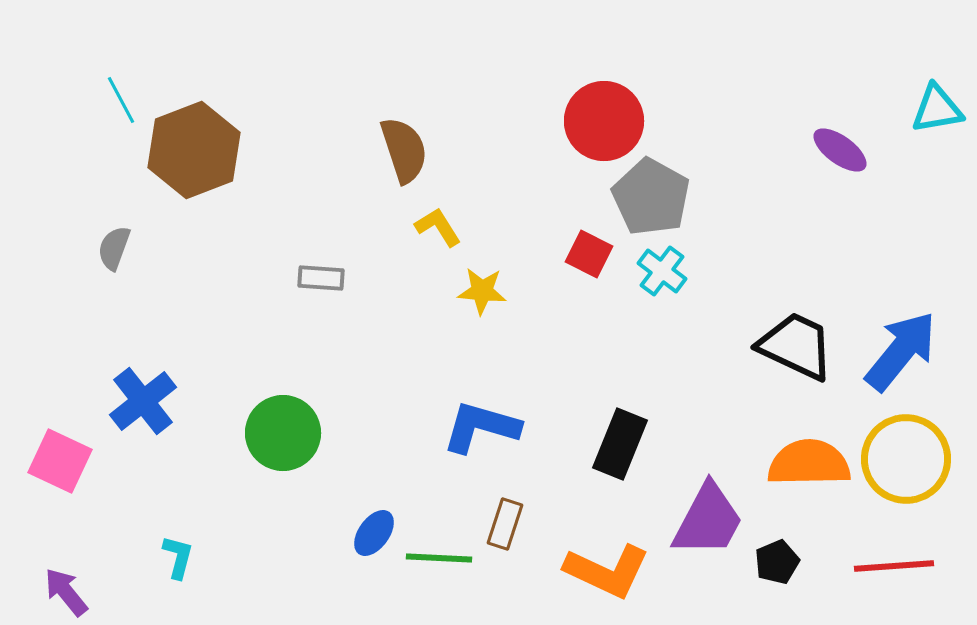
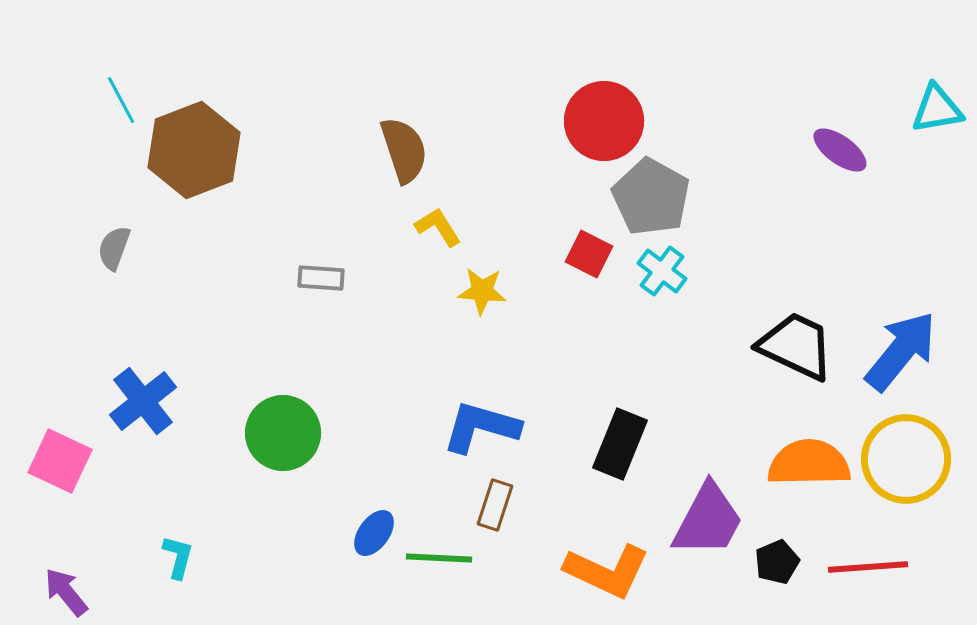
brown rectangle: moved 10 px left, 19 px up
red line: moved 26 px left, 1 px down
